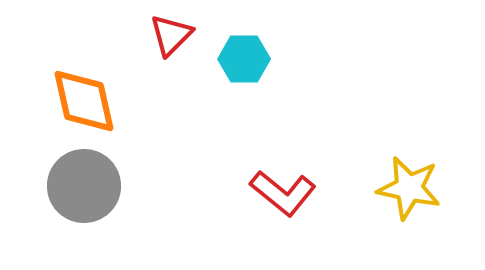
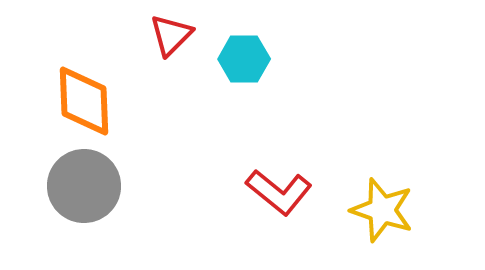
orange diamond: rotated 10 degrees clockwise
yellow star: moved 27 px left, 22 px down; rotated 6 degrees clockwise
red L-shape: moved 4 px left, 1 px up
